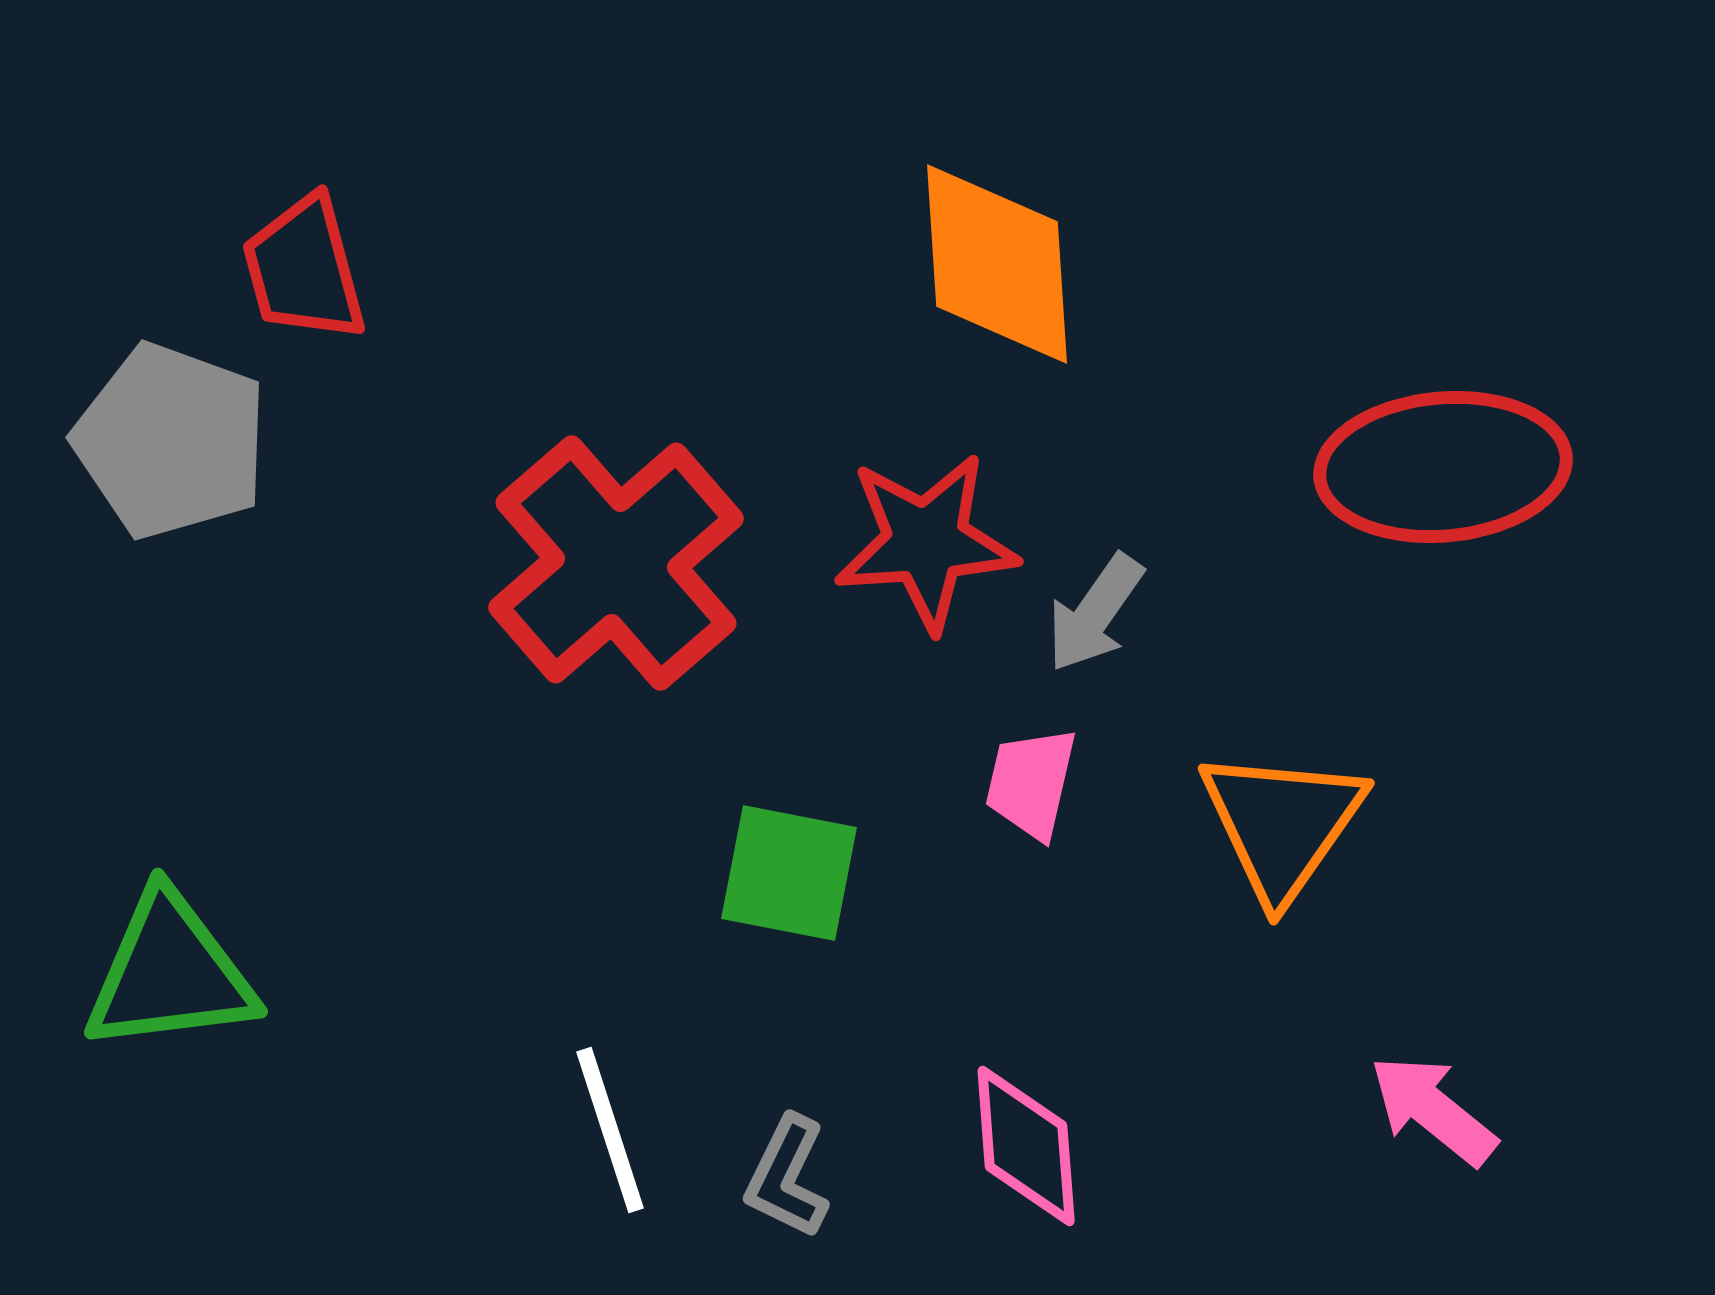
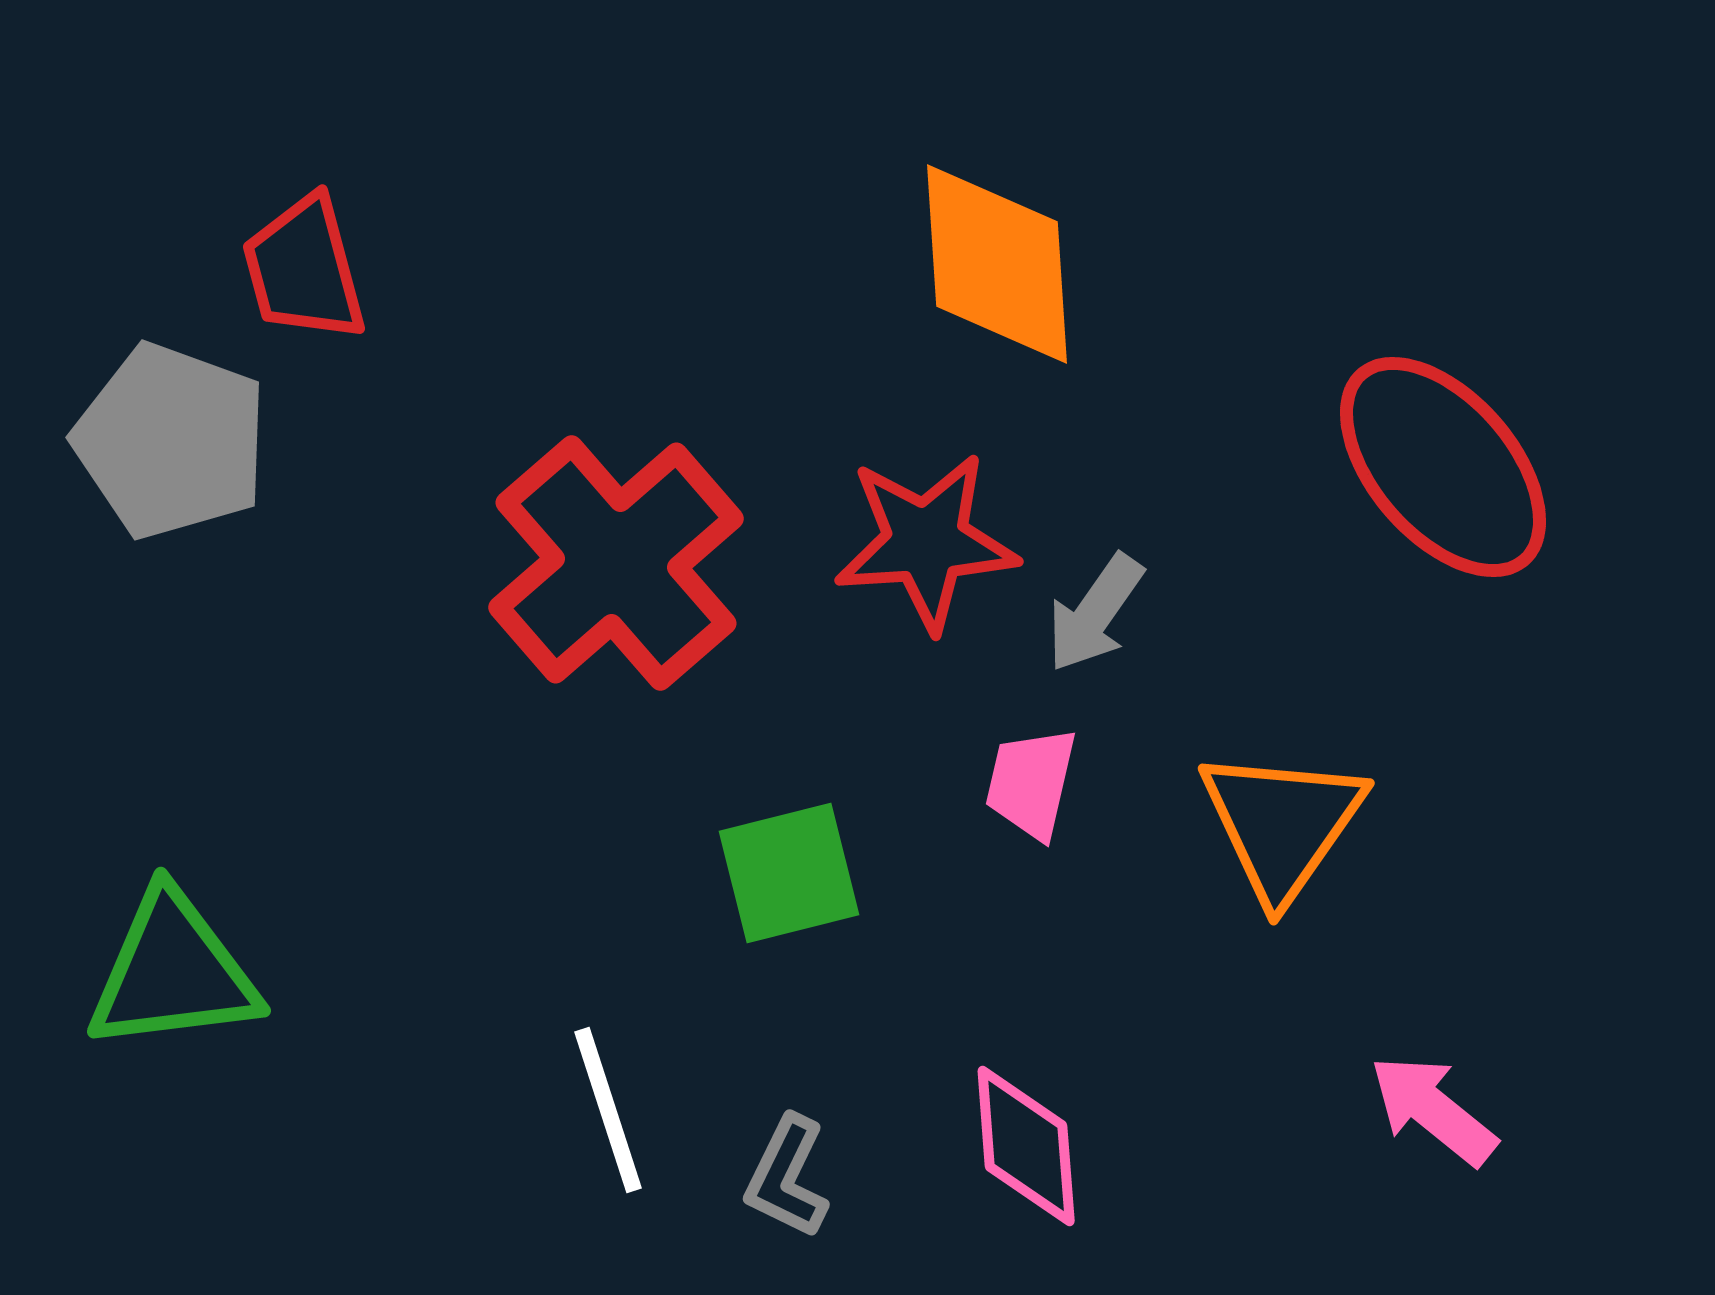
red ellipse: rotated 54 degrees clockwise
green square: rotated 25 degrees counterclockwise
green triangle: moved 3 px right, 1 px up
white line: moved 2 px left, 20 px up
